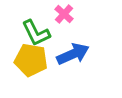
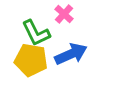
blue arrow: moved 2 px left
